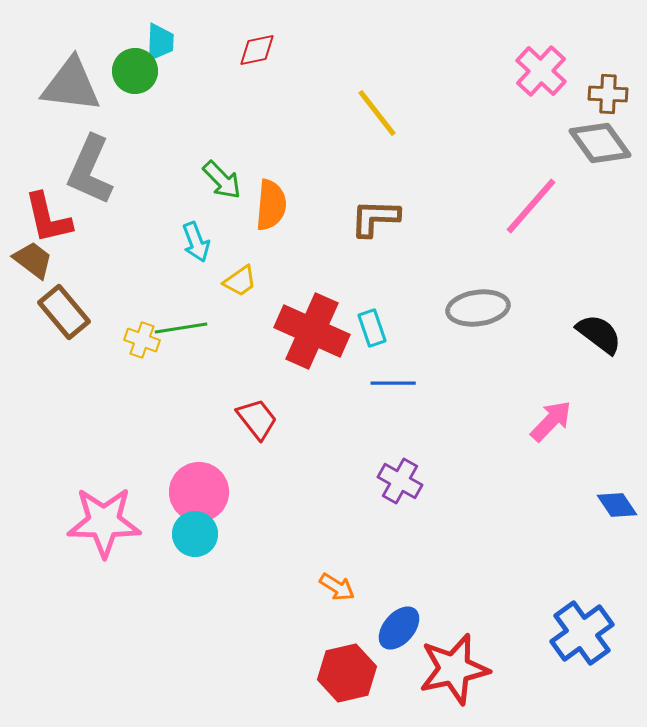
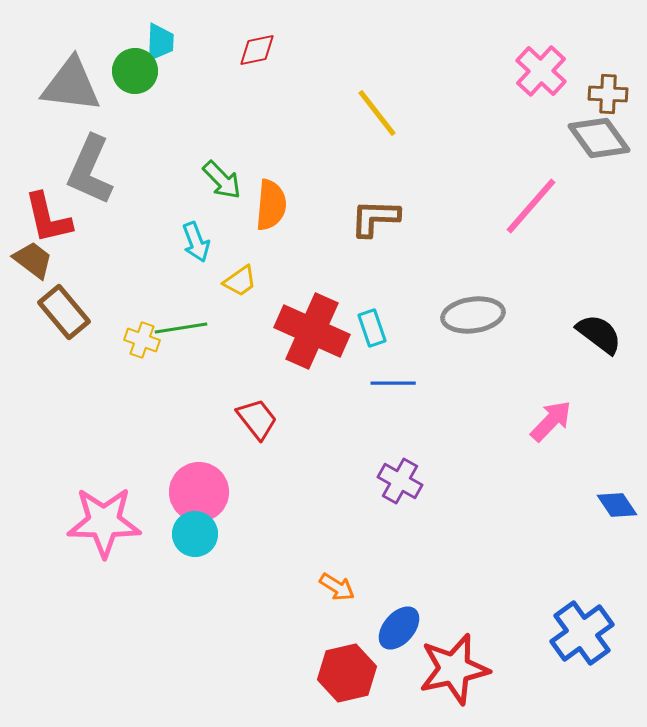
gray diamond: moved 1 px left, 5 px up
gray ellipse: moved 5 px left, 7 px down
